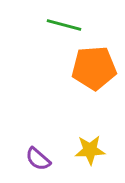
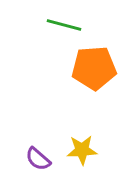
yellow star: moved 8 px left
